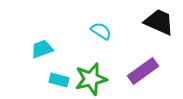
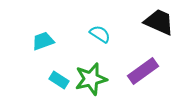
cyan semicircle: moved 1 px left, 3 px down
cyan trapezoid: moved 1 px right, 8 px up
cyan rectangle: rotated 18 degrees clockwise
